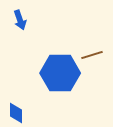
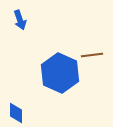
brown line: rotated 10 degrees clockwise
blue hexagon: rotated 24 degrees clockwise
